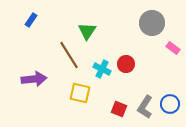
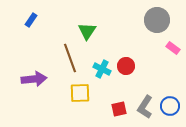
gray circle: moved 5 px right, 3 px up
brown line: moved 1 px right, 3 px down; rotated 12 degrees clockwise
red circle: moved 2 px down
yellow square: rotated 15 degrees counterclockwise
blue circle: moved 2 px down
red square: rotated 35 degrees counterclockwise
